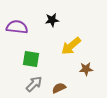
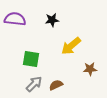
purple semicircle: moved 2 px left, 8 px up
brown star: moved 4 px right
brown semicircle: moved 3 px left, 3 px up
